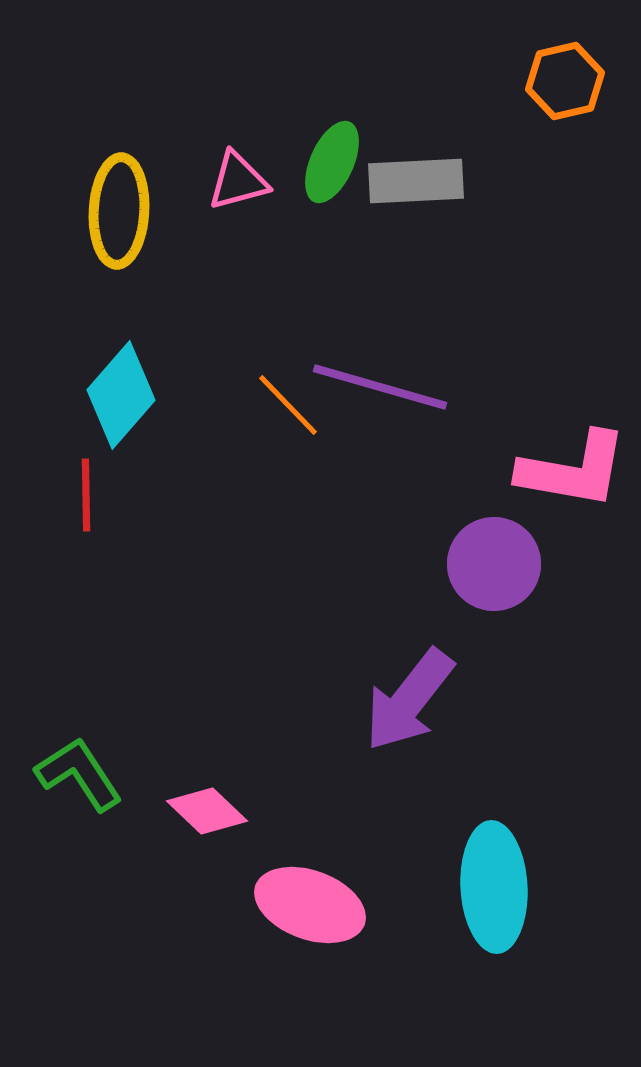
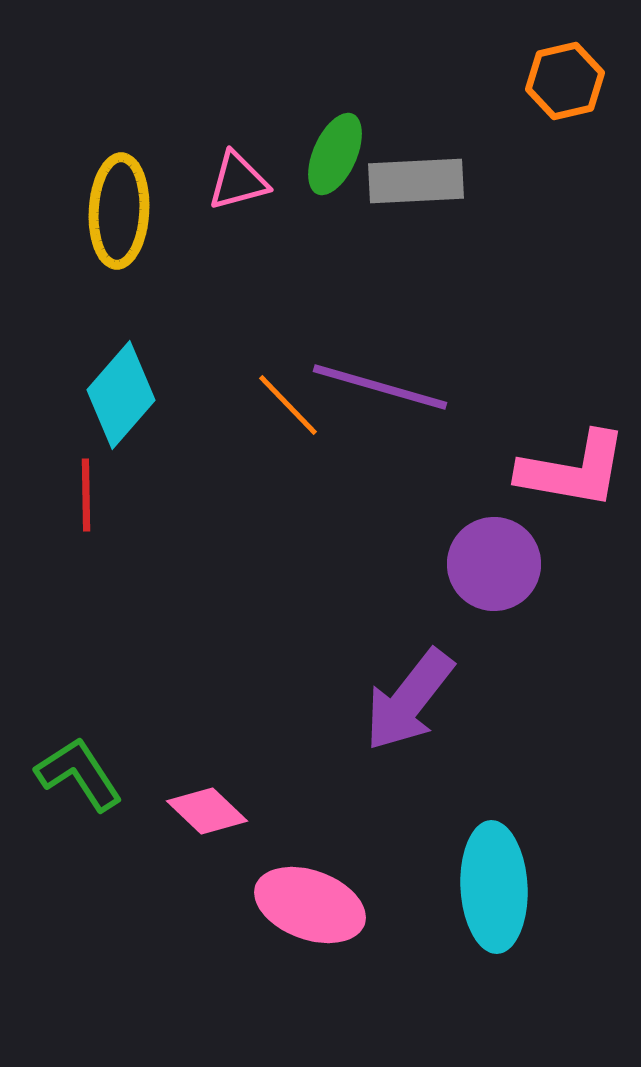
green ellipse: moved 3 px right, 8 px up
